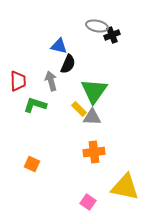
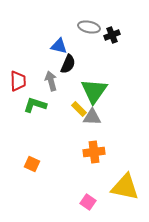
gray ellipse: moved 8 px left, 1 px down
